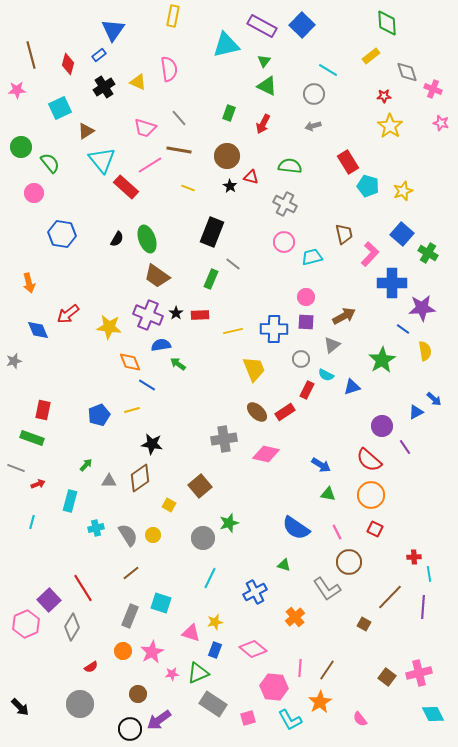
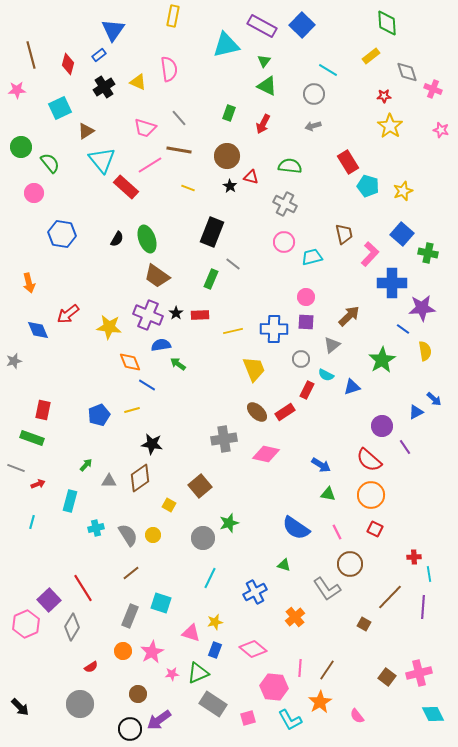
pink star at (441, 123): moved 7 px down
green cross at (428, 253): rotated 18 degrees counterclockwise
brown arrow at (344, 316): moved 5 px right; rotated 15 degrees counterclockwise
brown circle at (349, 562): moved 1 px right, 2 px down
pink semicircle at (360, 719): moved 3 px left, 3 px up
